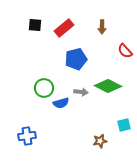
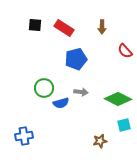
red rectangle: rotated 72 degrees clockwise
green diamond: moved 10 px right, 13 px down
blue cross: moved 3 px left
